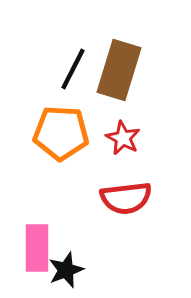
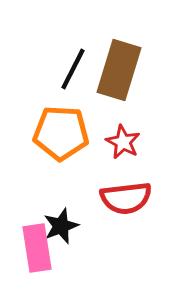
red star: moved 4 px down
pink rectangle: rotated 9 degrees counterclockwise
black star: moved 5 px left, 44 px up
